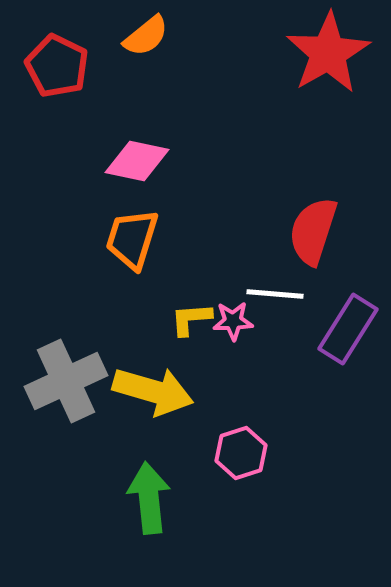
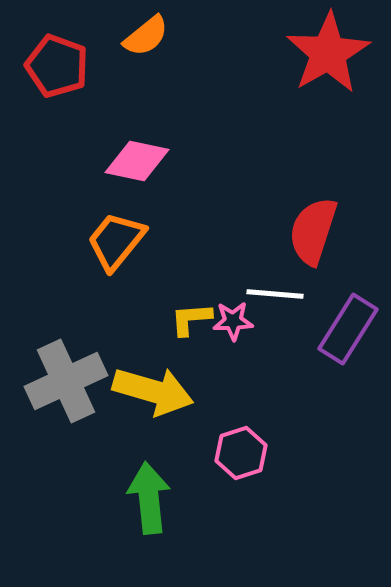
red pentagon: rotated 6 degrees counterclockwise
orange trapezoid: moved 16 px left, 2 px down; rotated 22 degrees clockwise
